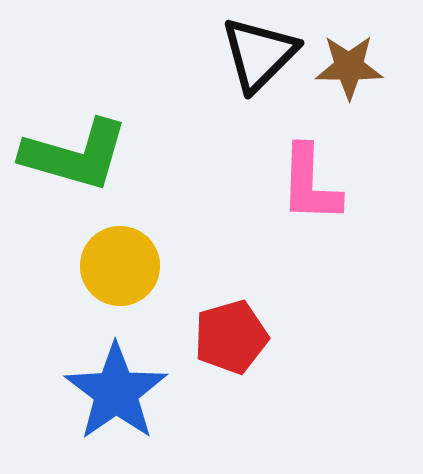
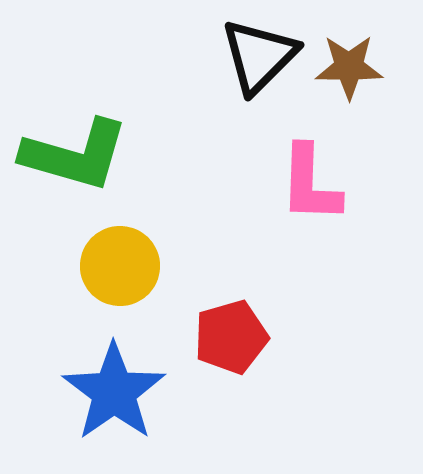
black triangle: moved 2 px down
blue star: moved 2 px left
